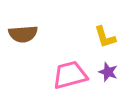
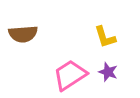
pink trapezoid: rotated 18 degrees counterclockwise
